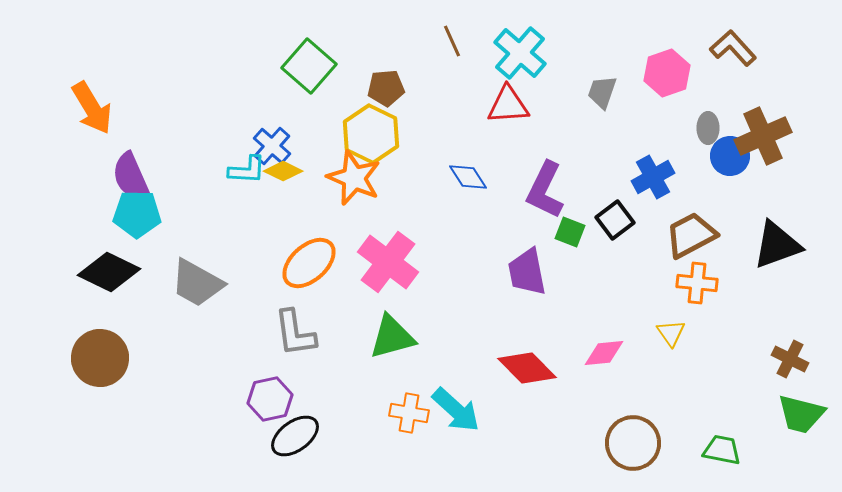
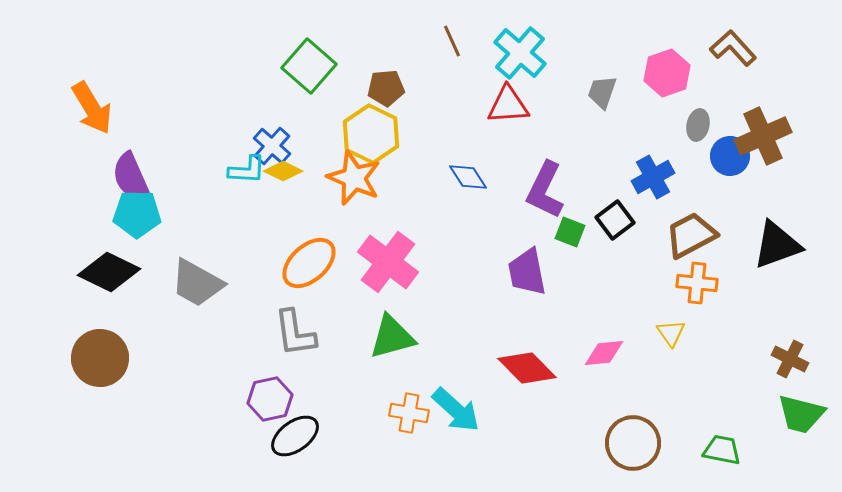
gray ellipse at (708, 128): moved 10 px left, 3 px up; rotated 12 degrees clockwise
